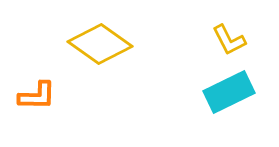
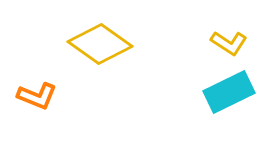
yellow L-shape: moved 3 px down; rotated 30 degrees counterclockwise
orange L-shape: rotated 21 degrees clockwise
